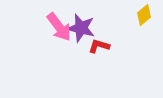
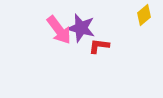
pink arrow: moved 3 px down
red L-shape: rotated 10 degrees counterclockwise
